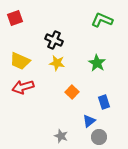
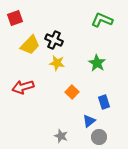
yellow trapezoid: moved 10 px right, 16 px up; rotated 70 degrees counterclockwise
